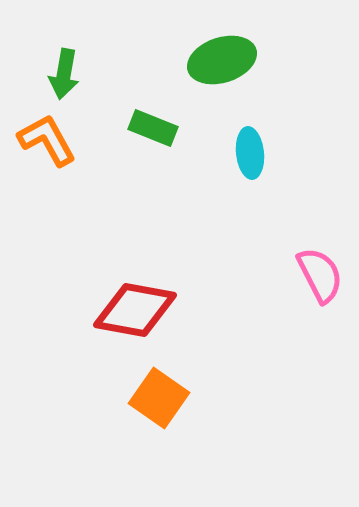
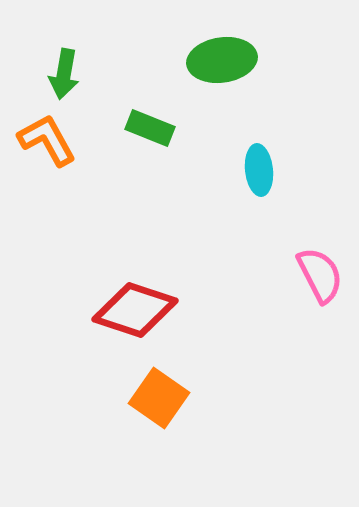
green ellipse: rotated 10 degrees clockwise
green rectangle: moved 3 px left
cyan ellipse: moved 9 px right, 17 px down
red diamond: rotated 8 degrees clockwise
